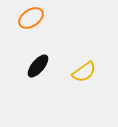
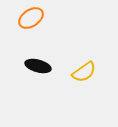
black ellipse: rotated 65 degrees clockwise
